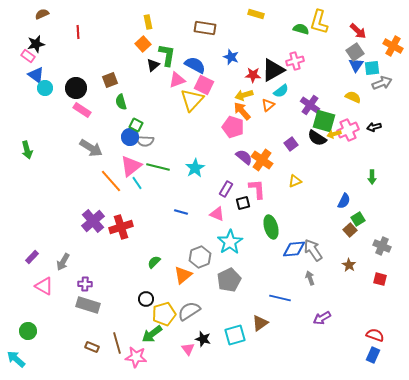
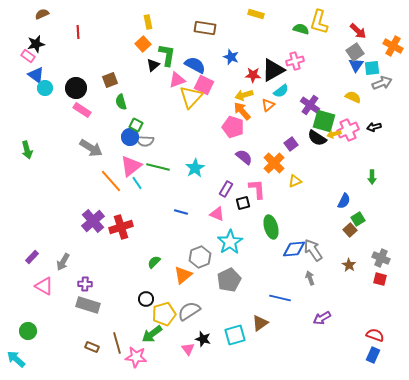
yellow triangle at (192, 100): moved 1 px left, 3 px up
orange cross at (262, 160): moved 12 px right, 3 px down; rotated 10 degrees clockwise
gray cross at (382, 246): moved 1 px left, 12 px down
